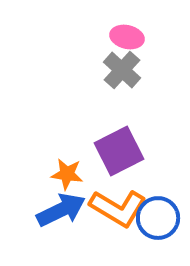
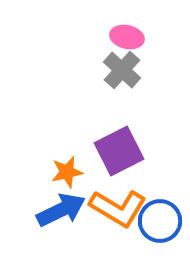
orange star: moved 2 px up; rotated 20 degrees counterclockwise
blue circle: moved 2 px right, 3 px down
